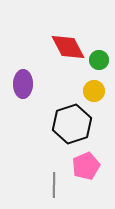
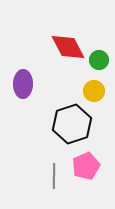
gray line: moved 9 px up
